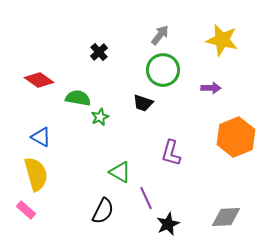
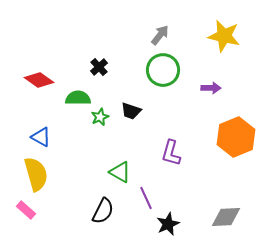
yellow star: moved 2 px right, 4 px up
black cross: moved 15 px down
green semicircle: rotated 10 degrees counterclockwise
black trapezoid: moved 12 px left, 8 px down
